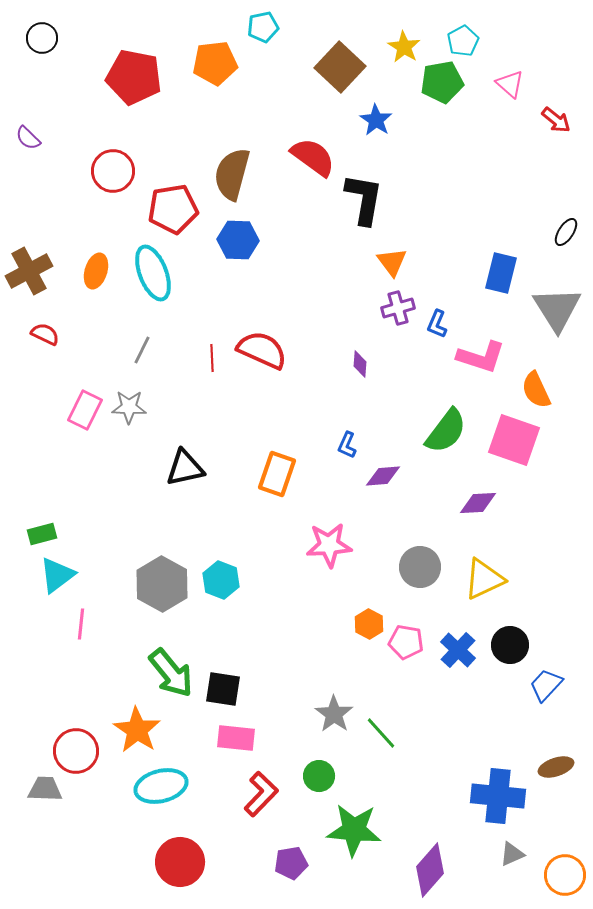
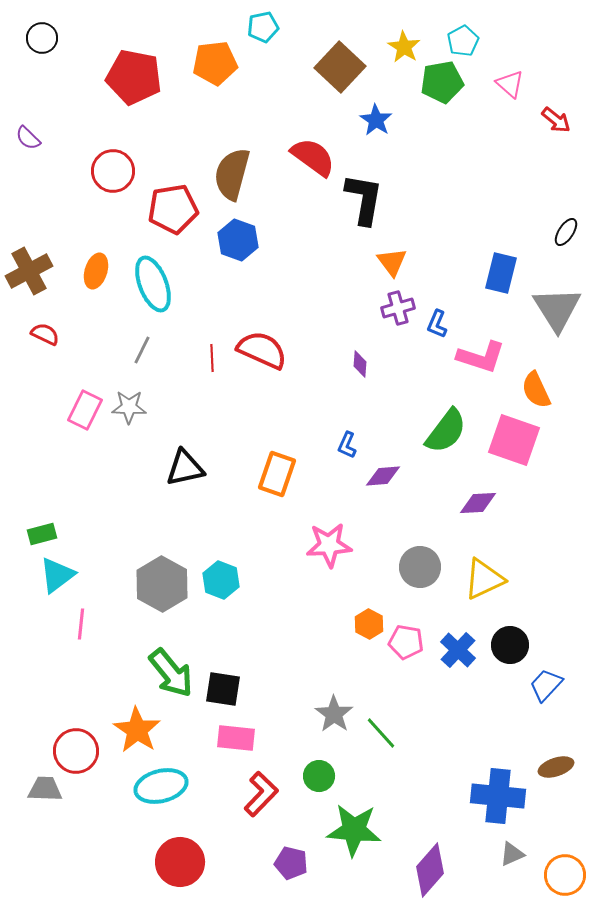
blue hexagon at (238, 240): rotated 18 degrees clockwise
cyan ellipse at (153, 273): moved 11 px down
purple pentagon at (291, 863): rotated 24 degrees clockwise
